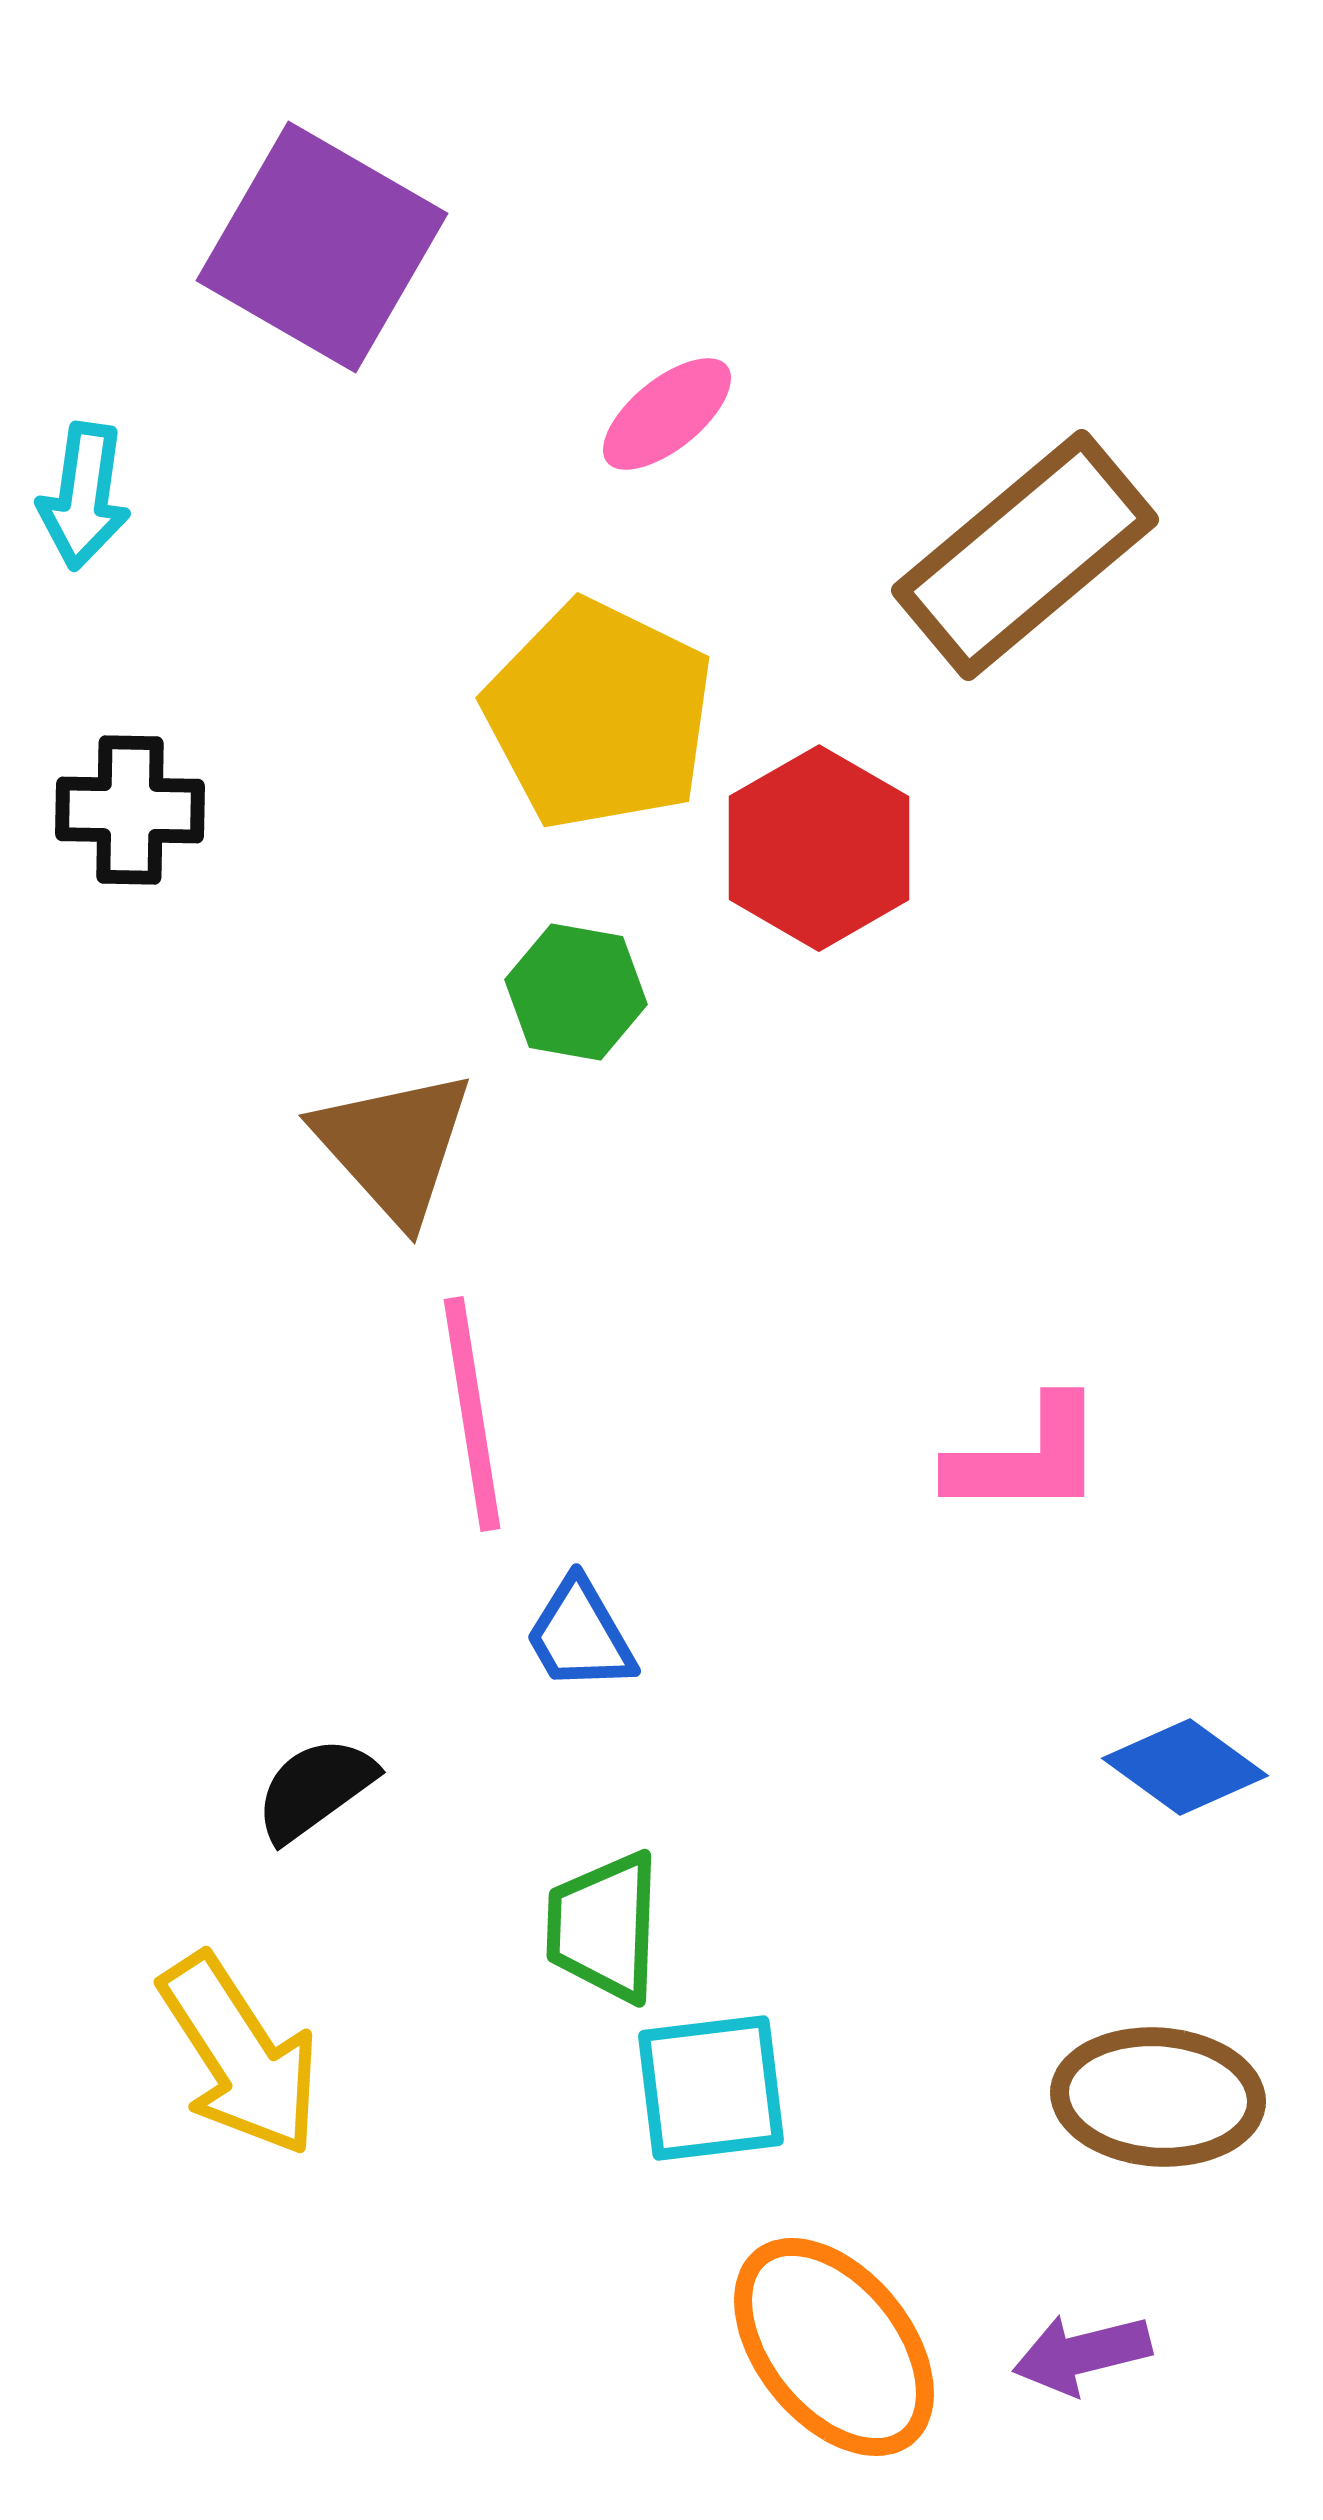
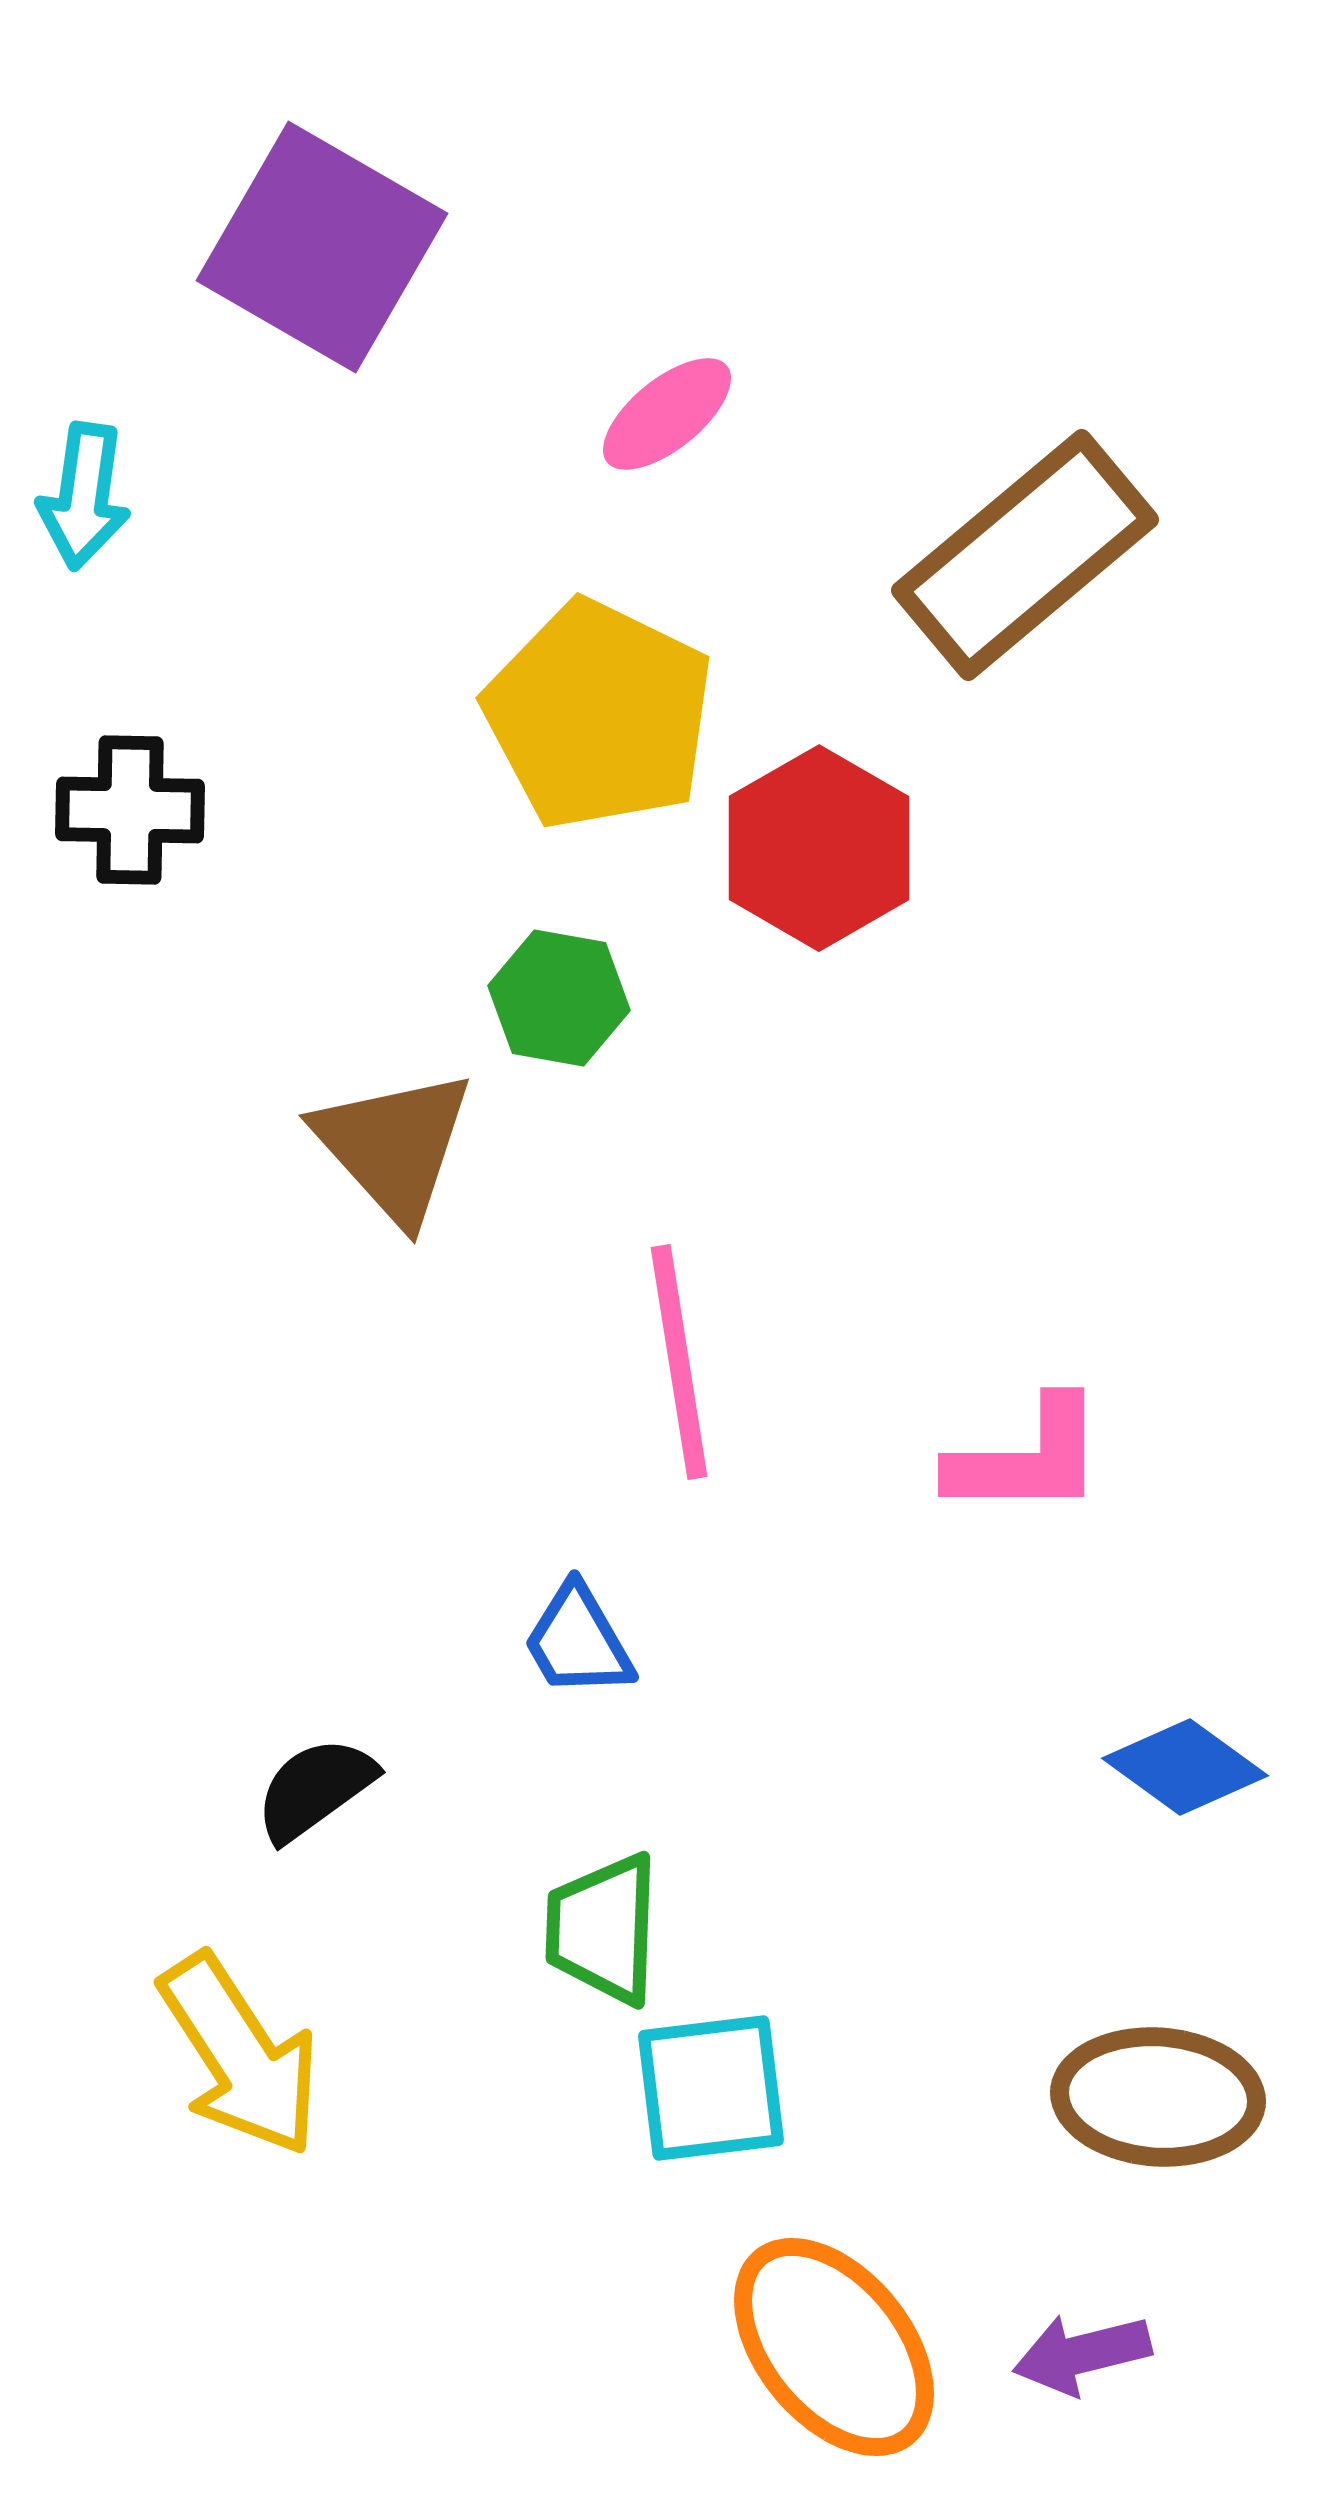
green hexagon: moved 17 px left, 6 px down
pink line: moved 207 px right, 52 px up
blue trapezoid: moved 2 px left, 6 px down
green trapezoid: moved 1 px left, 2 px down
